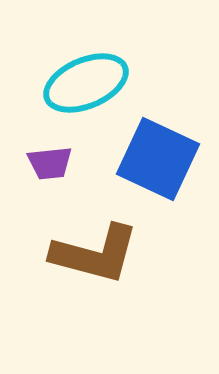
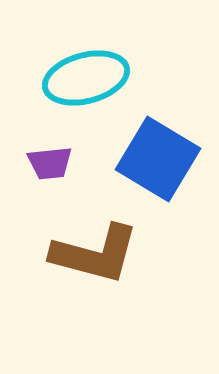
cyan ellipse: moved 5 px up; rotated 8 degrees clockwise
blue square: rotated 6 degrees clockwise
